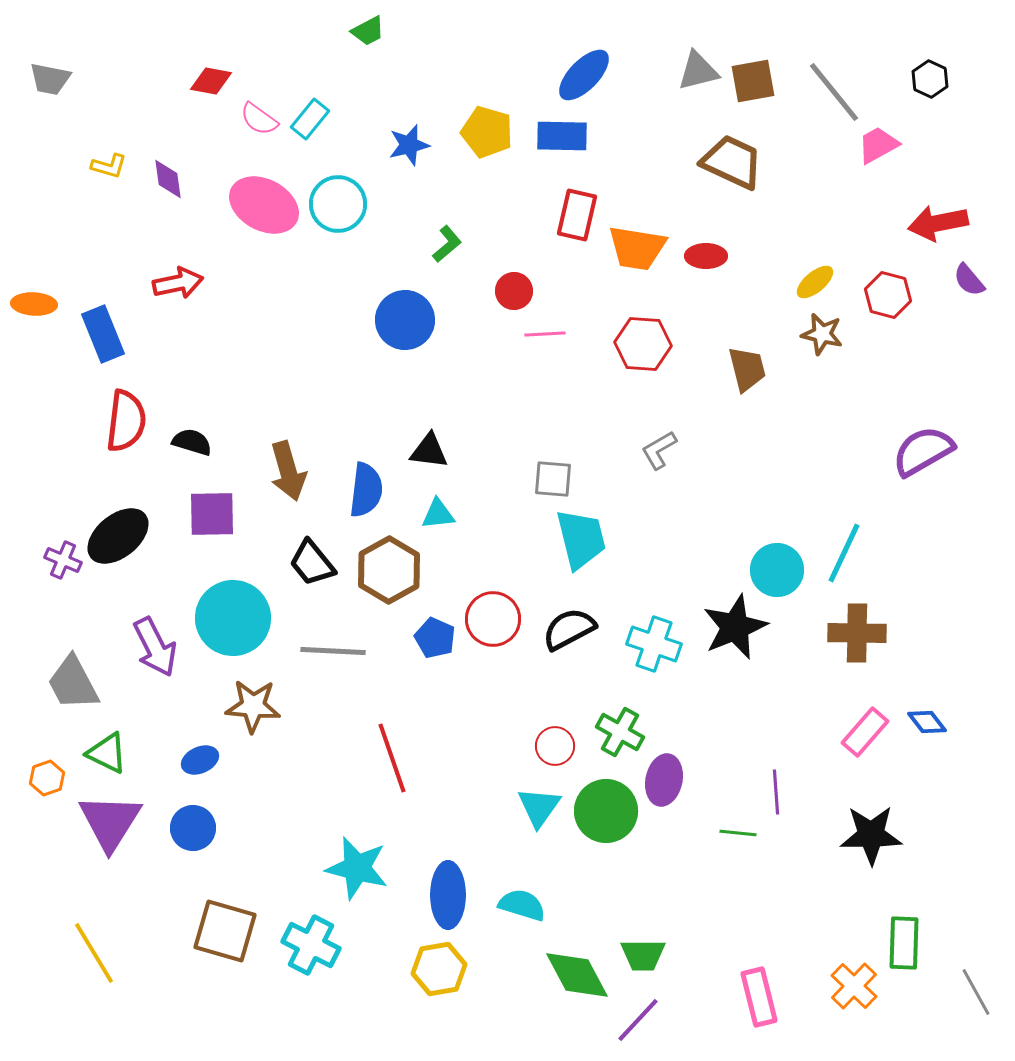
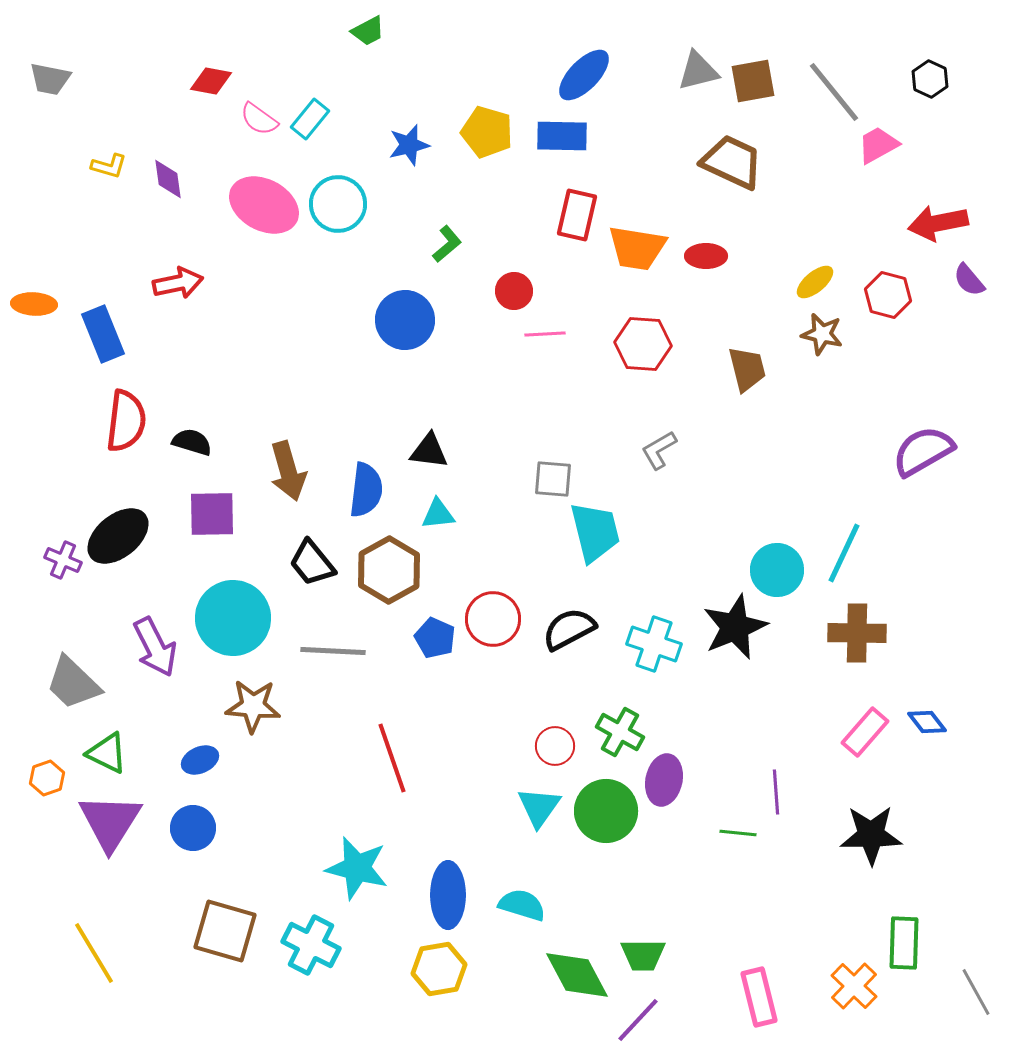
cyan trapezoid at (581, 539): moved 14 px right, 7 px up
gray trapezoid at (73, 683): rotated 18 degrees counterclockwise
